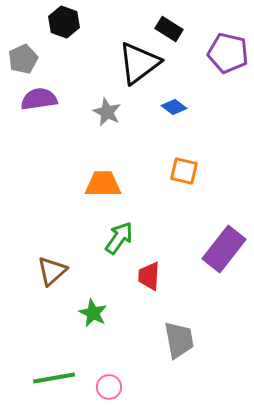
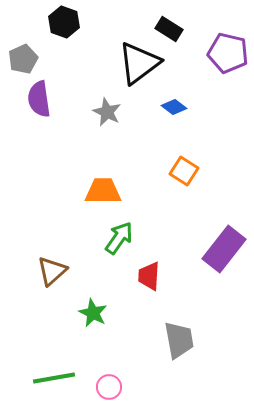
purple semicircle: rotated 90 degrees counterclockwise
orange square: rotated 20 degrees clockwise
orange trapezoid: moved 7 px down
